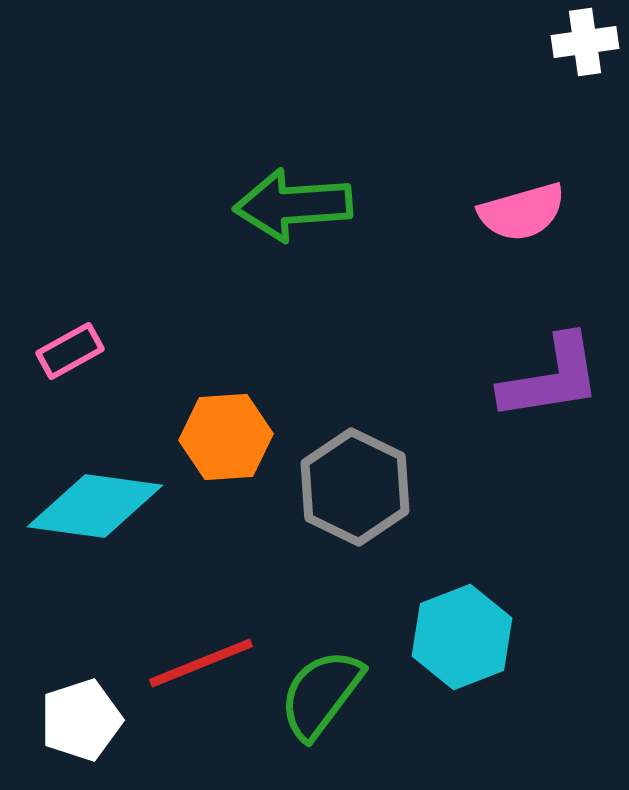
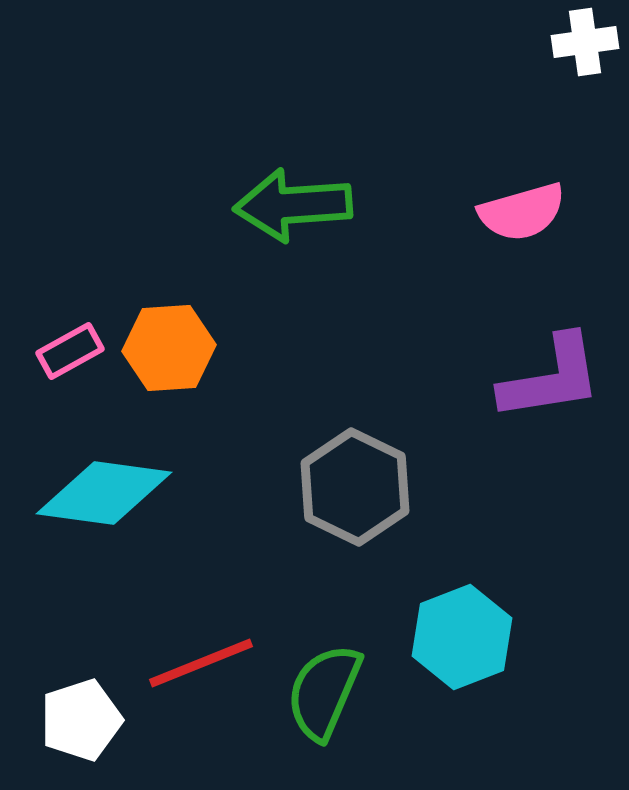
orange hexagon: moved 57 px left, 89 px up
cyan diamond: moved 9 px right, 13 px up
green semicircle: moved 3 px right, 2 px up; rotated 14 degrees counterclockwise
